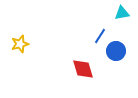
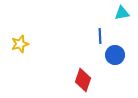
blue line: rotated 35 degrees counterclockwise
blue circle: moved 1 px left, 4 px down
red diamond: moved 11 px down; rotated 35 degrees clockwise
